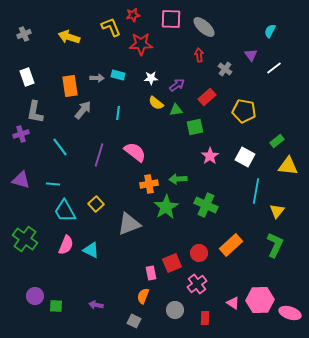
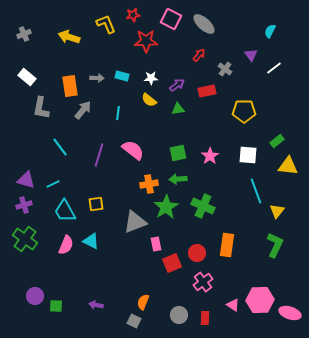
pink square at (171, 19): rotated 25 degrees clockwise
yellow L-shape at (111, 27): moved 5 px left, 3 px up
gray ellipse at (204, 27): moved 3 px up
red star at (141, 44): moved 5 px right, 3 px up
red arrow at (199, 55): rotated 48 degrees clockwise
cyan rectangle at (118, 75): moved 4 px right, 1 px down
white rectangle at (27, 77): rotated 30 degrees counterclockwise
red rectangle at (207, 97): moved 6 px up; rotated 30 degrees clockwise
yellow semicircle at (156, 103): moved 7 px left, 3 px up
green triangle at (176, 110): moved 2 px right, 1 px up
yellow pentagon at (244, 111): rotated 10 degrees counterclockwise
gray L-shape at (35, 112): moved 6 px right, 4 px up
green square at (195, 127): moved 17 px left, 26 px down
purple cross at (21, 134): moved 3 px right, 71 px down
pink semicircle at (135, 152): moved 2 px left, 2 px up
white square at (245, 157): moved 3 px right, 2 px up; rotated 24 degrees counterclockwise
purple triangle at (21, 180): moved 5 px right
cyan line at (53, 184): rotated 32 degrees counterclockwise
cyan line at (256, 191): rotated 30 degrees counterclockwise
yellow square at (96, 204): rotated 35 degrees clockwise
green cross at (206, 205): moved 3 px left, 1 px down
gray triangle at (129, 224): moved 6 px right, 2 px up
orange rectangle at (231, 245): moved 4 px left; rotated 40 degrees counterclockwise
cyan triangle at (91, 250): moved 9 px up
red circle at (199, 253): moved 2 px left
pink rectangle at (151, 273): moved 5 px right, 29 px up
pink cross at (197, 284): moved 6 px right, 2 px up
orange semicircle at (143, 296): moved 6 px down
pink triangle at (233, 303): moved 2 px down
gray circle at (175, 310): moved 4 px right, 5 px down
